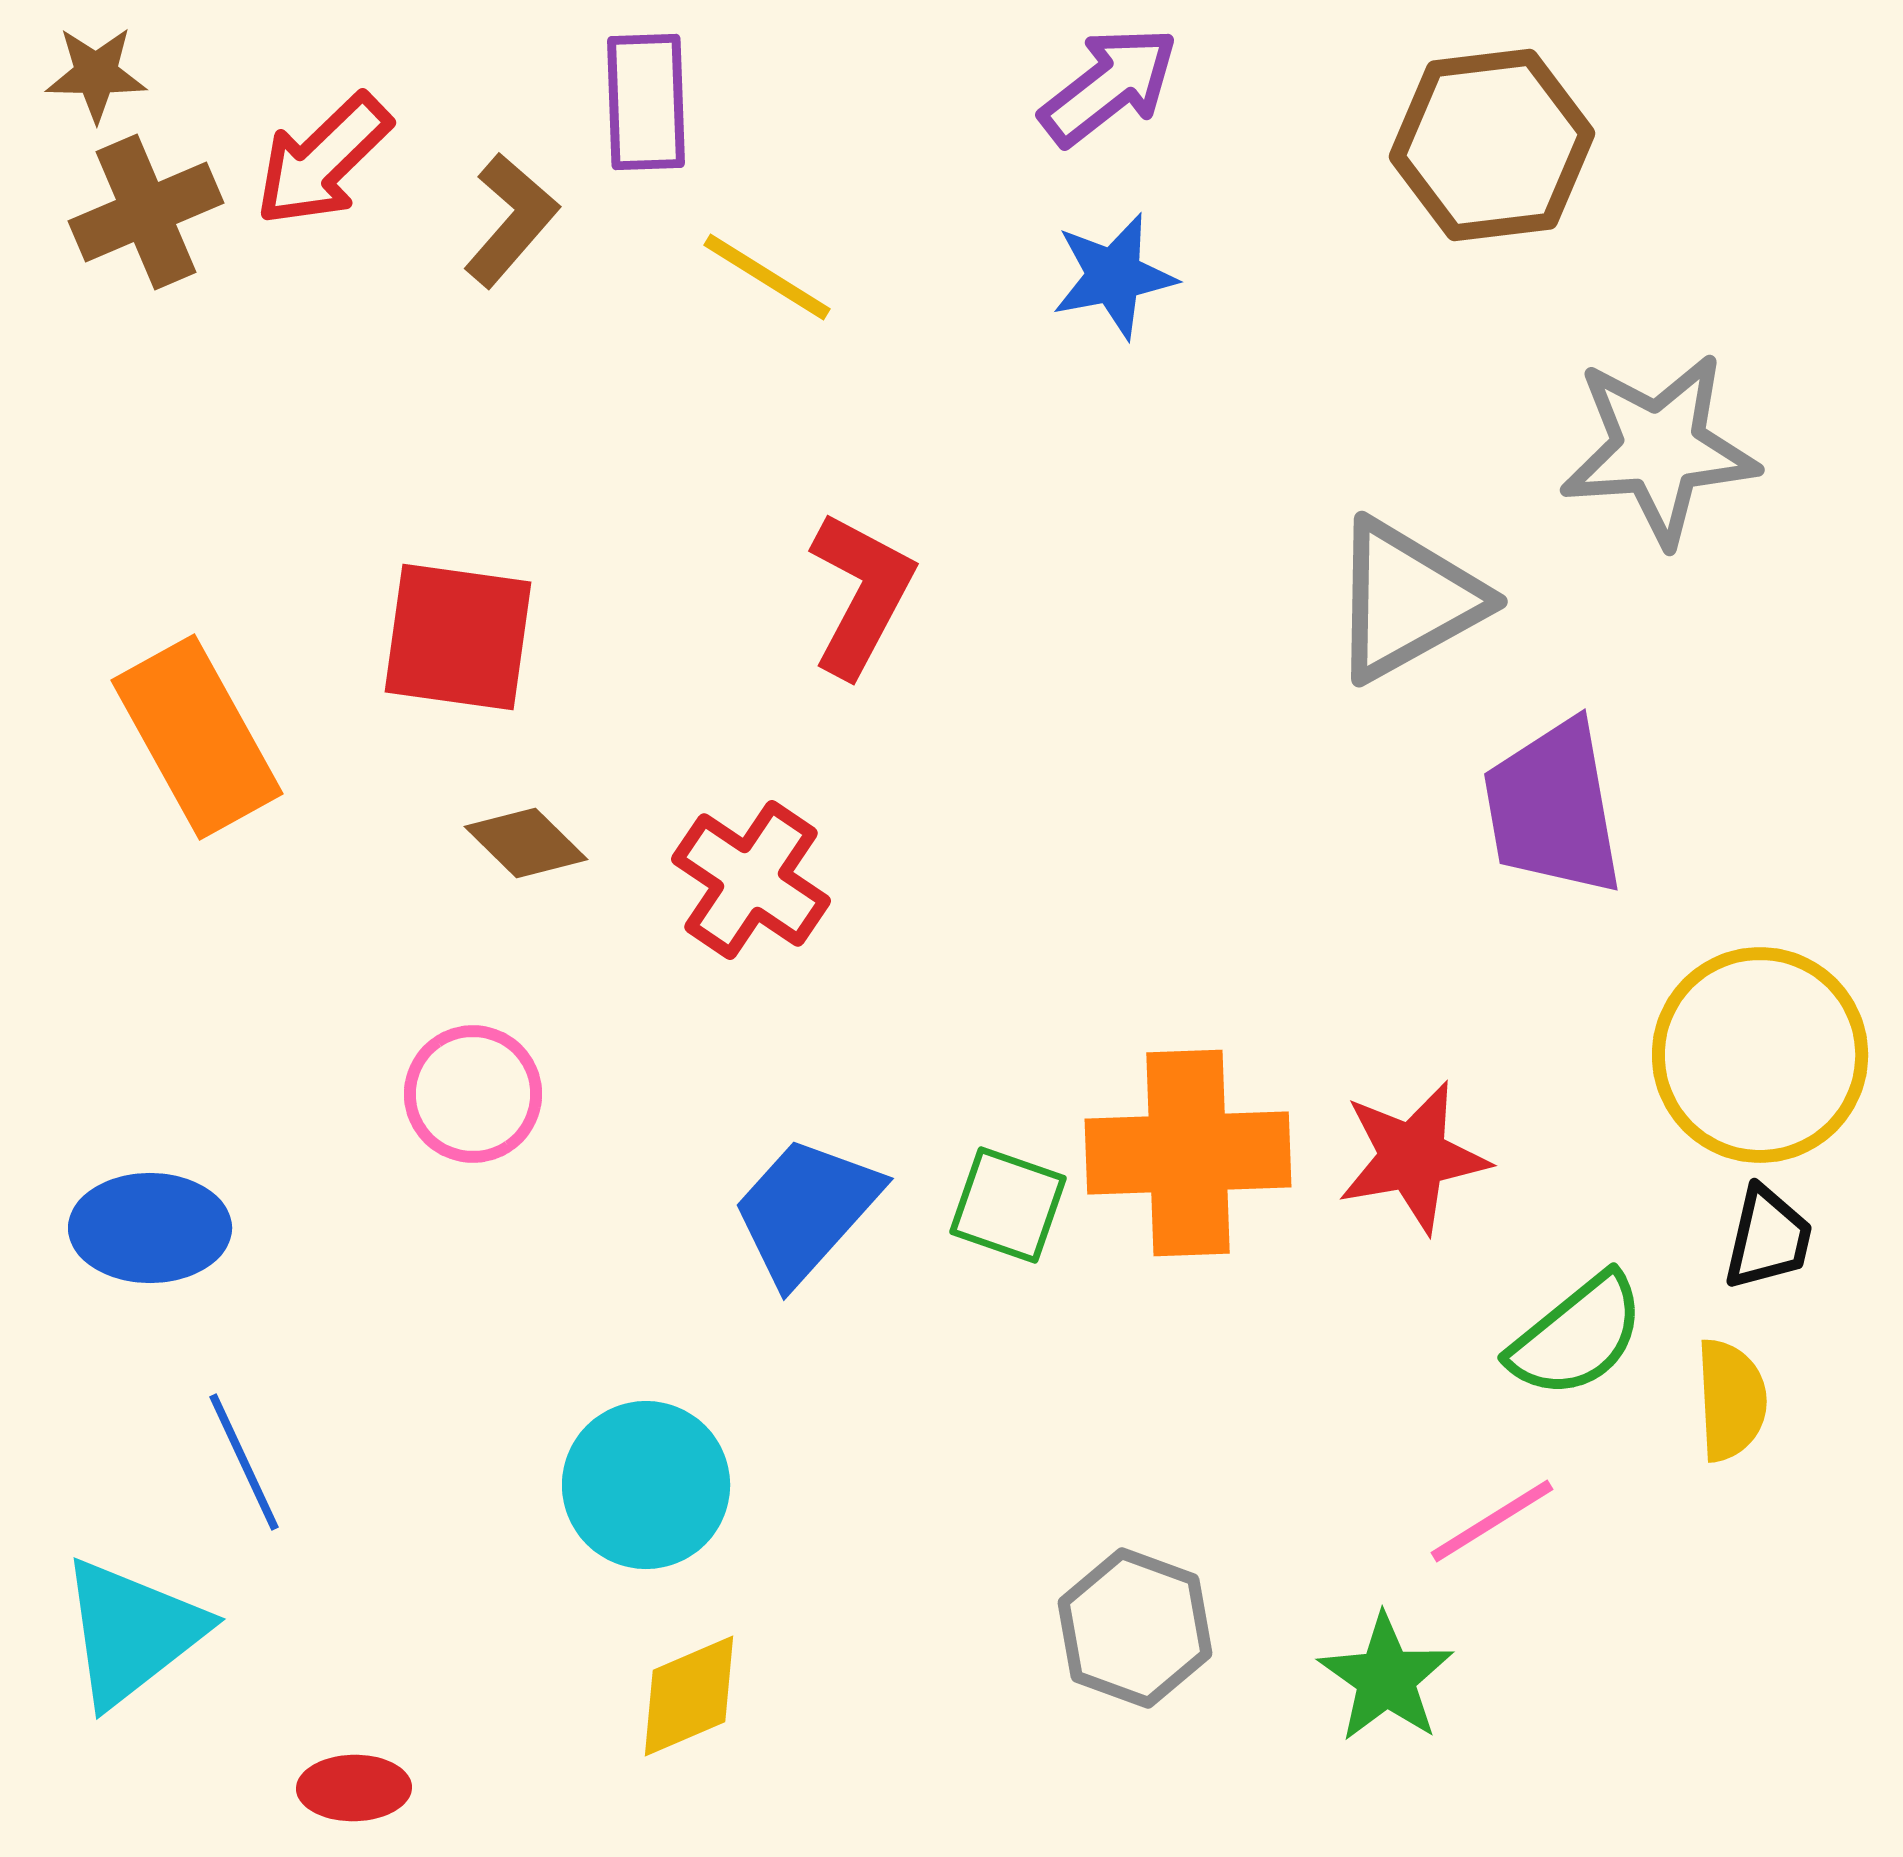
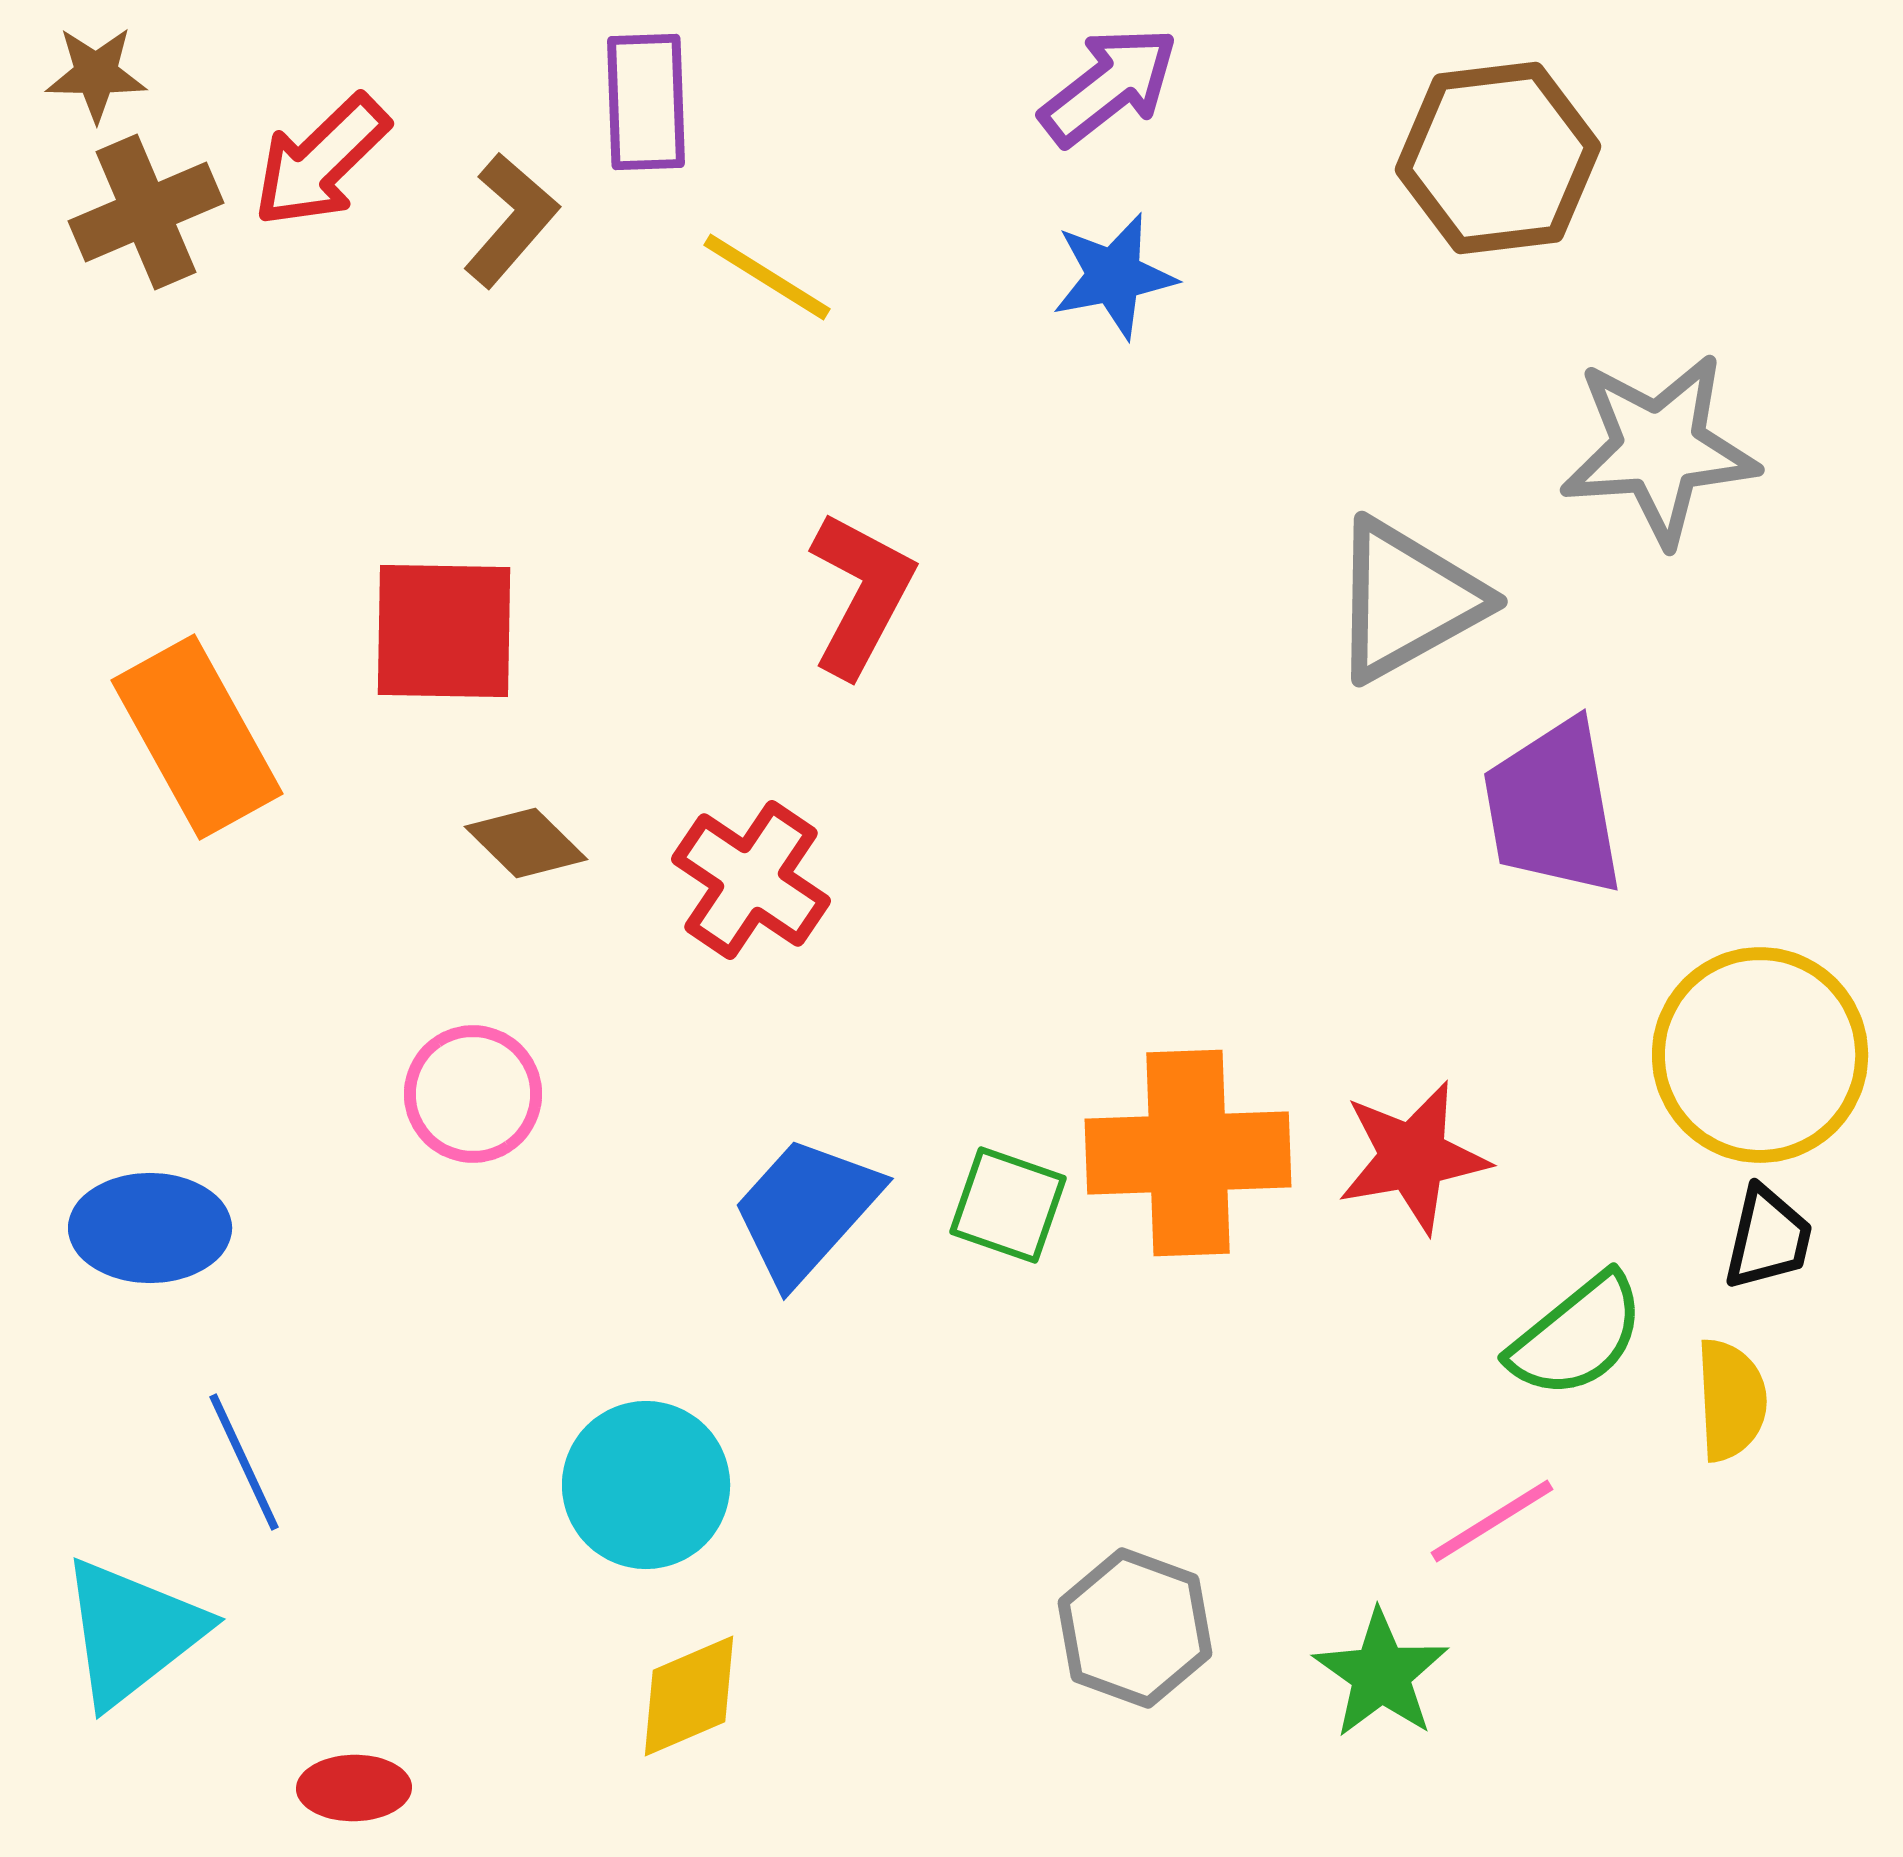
brown hexagon: moved 6 px right, 13 px down
red arrow: moved 2 px left, 1 px down
red square: moved 14 px left, 6 px up; rotated 7 degrees counterclockwise
green star: moved 5 px left, 4 px up
